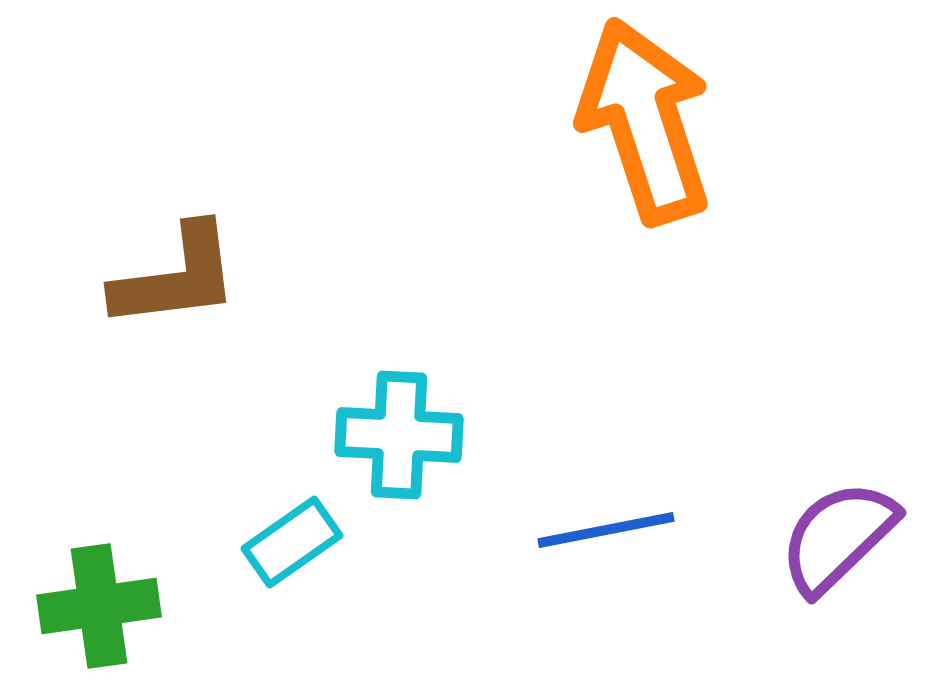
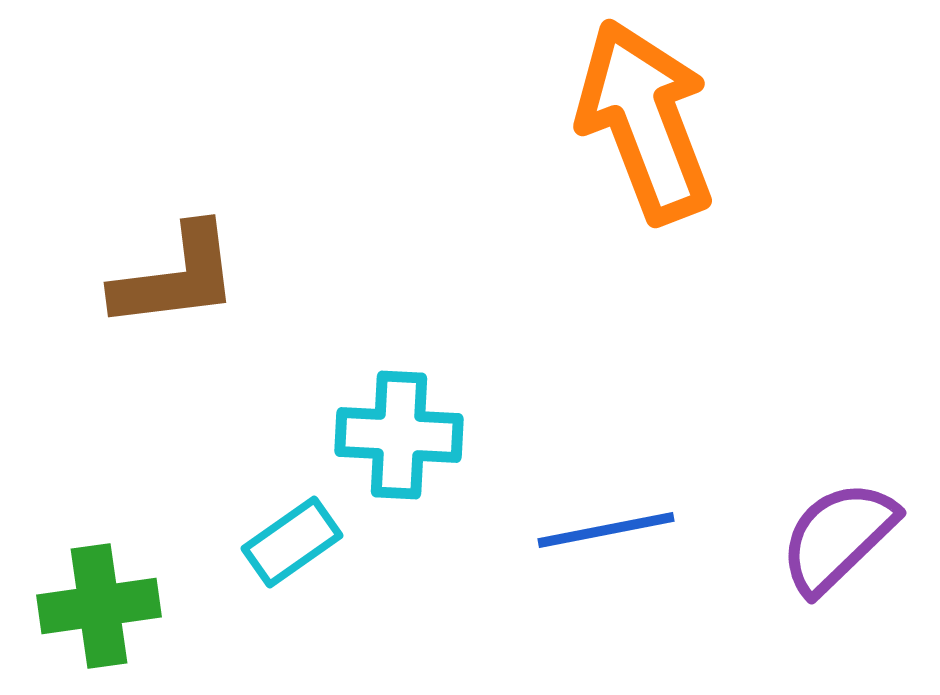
orange arrow: rotated 3 degrees counterclockwise
